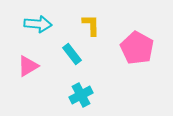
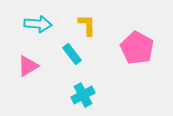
yellow L-shape: moved 4 px left
cyan cross: moved 2 px right
